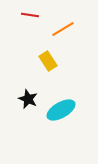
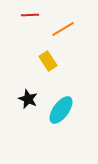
red line: rotated 12 degrees counterclockwise
cyan ellipse: rotated 24 degrees counterclockwise
